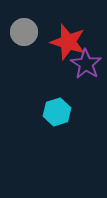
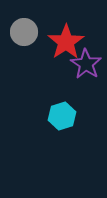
red star: moved 2 px left; rotated 21 degrees clockwise
cyan hexagon: moved 5 px right, 4 px down
